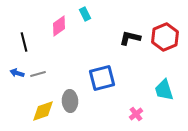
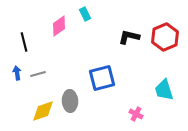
black L-shape: moved 1 px left, 1 px up
blue arrow: rotated 64 degrees clockwise
pink cross: rotated 24 degrees counterclockwise
